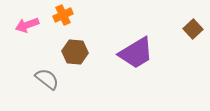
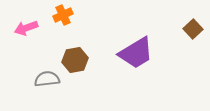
pink arrow: moved 1 px left, 3 px down
brown hexagon: moved 8 px down; rotated 15 degrees counterclockwise
gray semicircle: rotated 45 degrees counterclockwise
